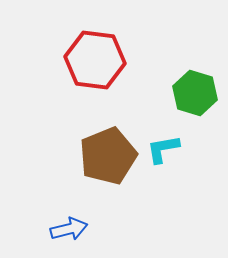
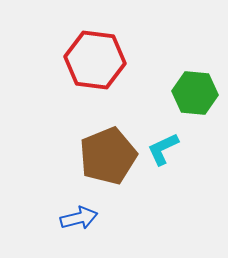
green hexagon: rotated 12 degrees counterclockwise
cyan L-shape: rotated 15 degrees counterclockwise
blue arrow: moved 10 px right, 11 px up
